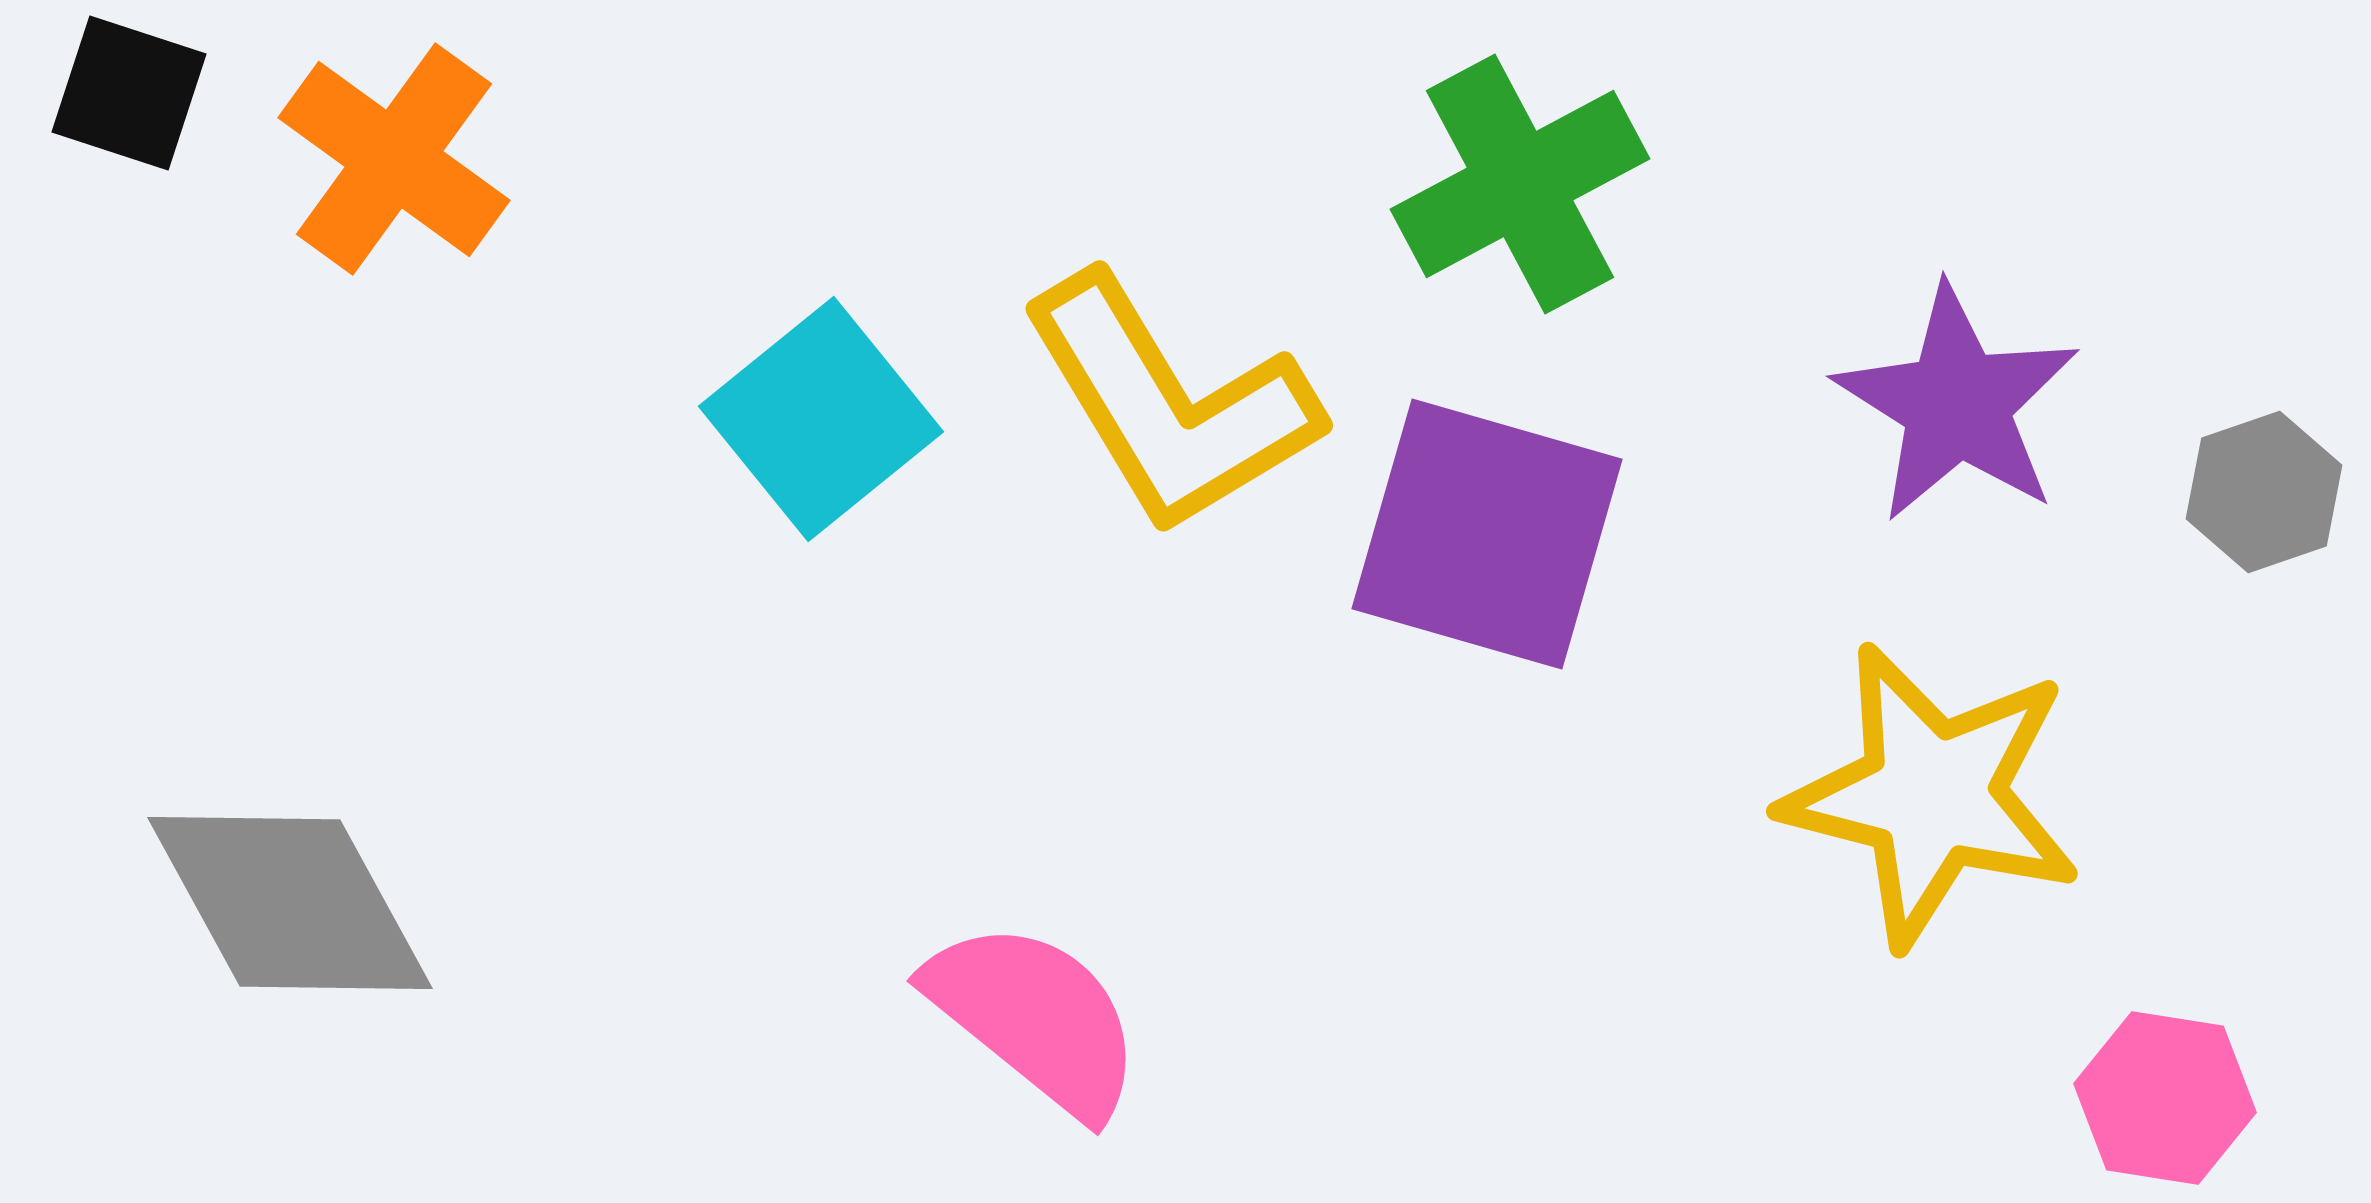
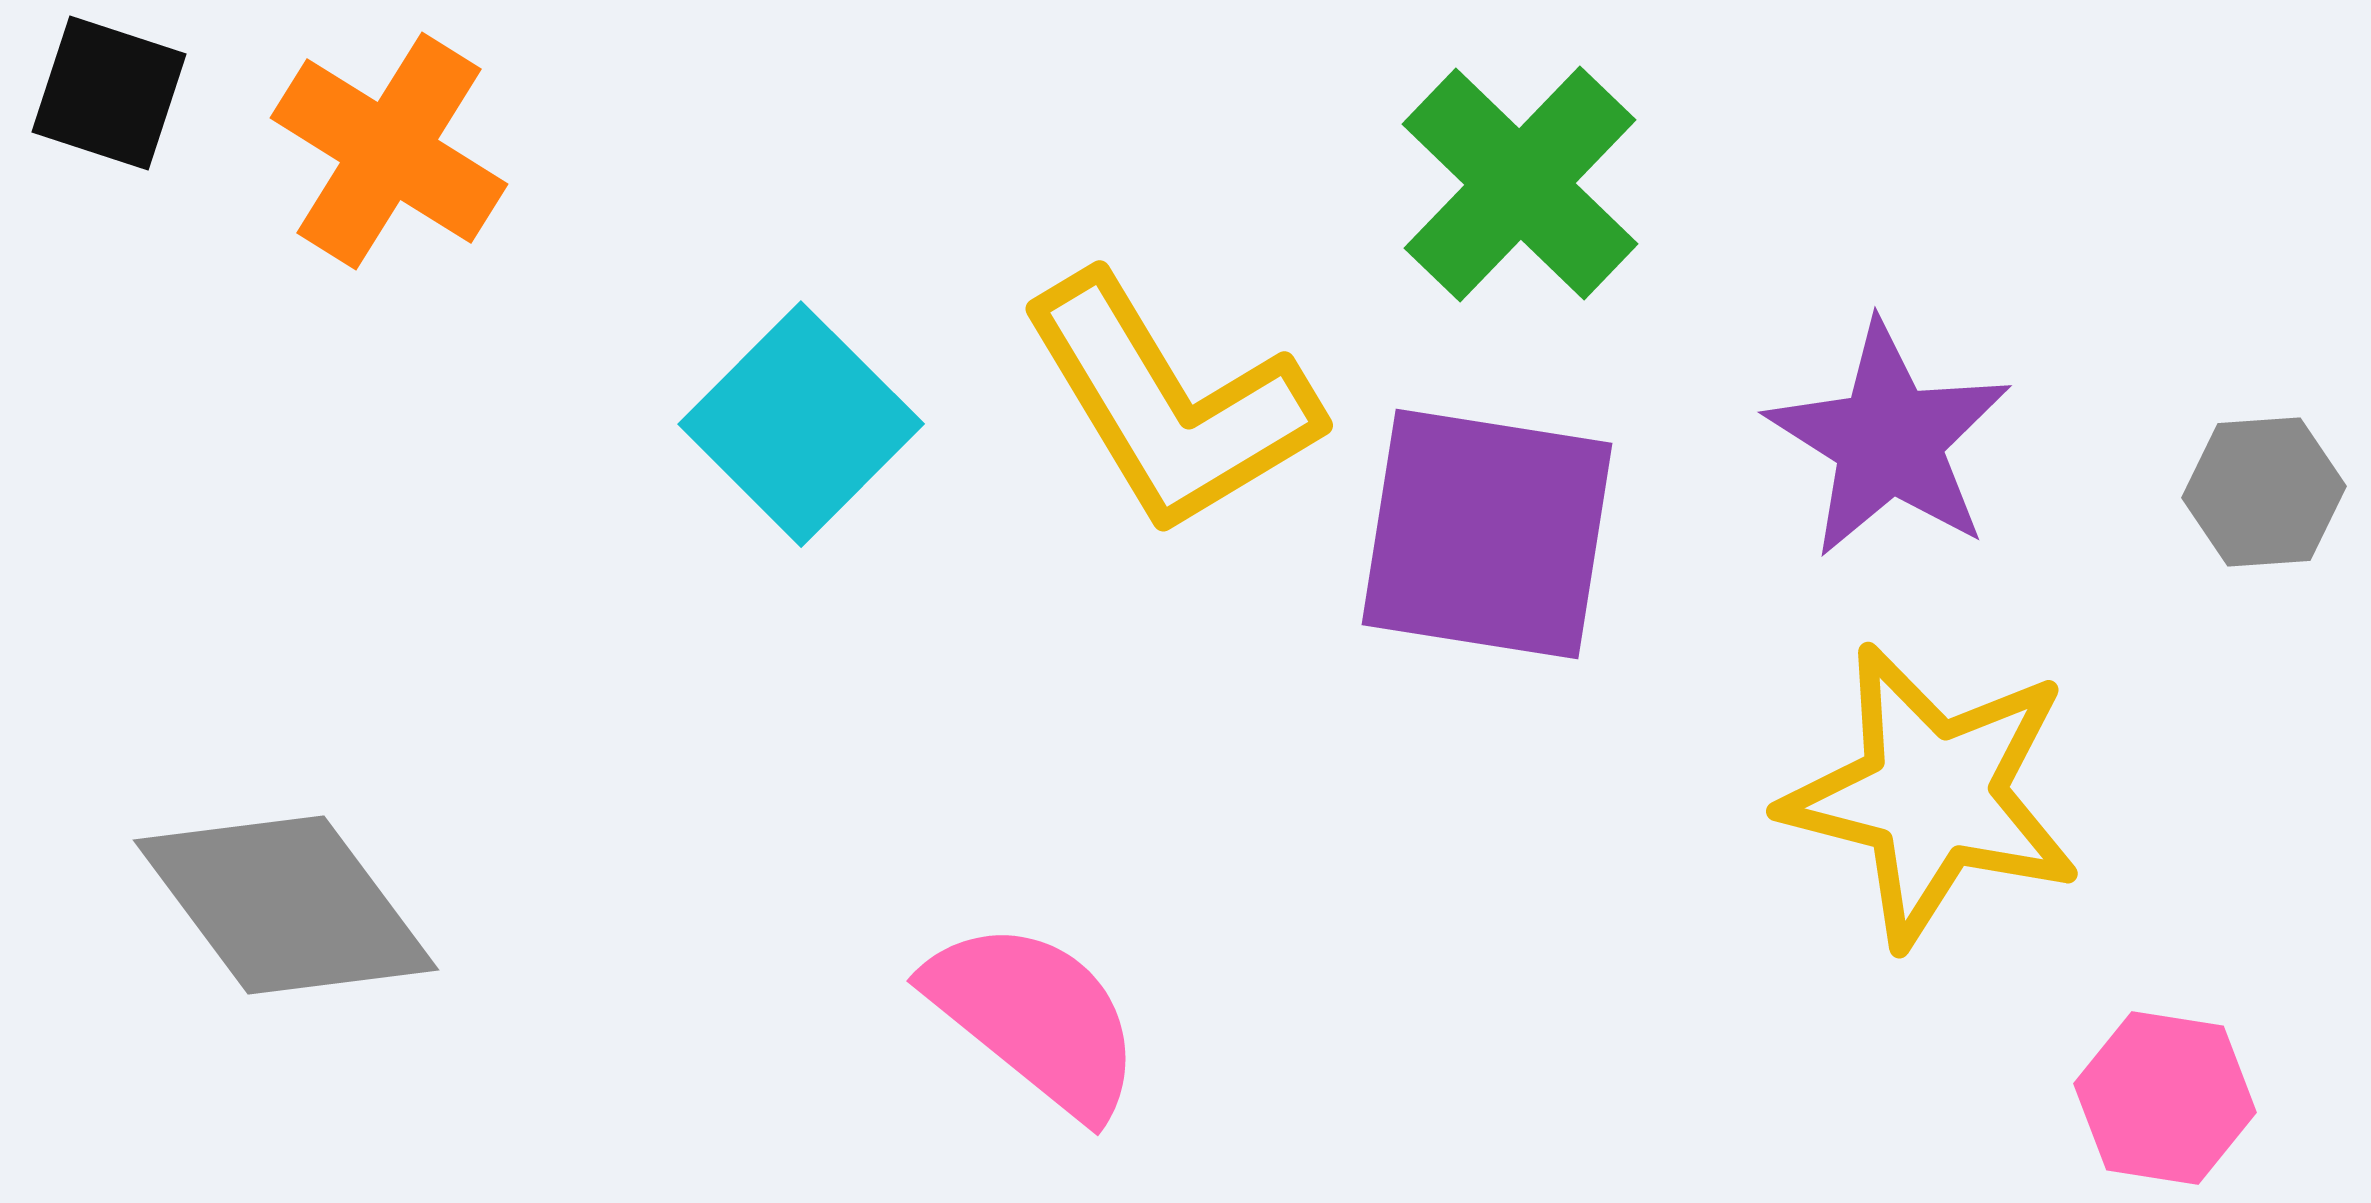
black square: moved 20 px left
orange cross: moved 5 px left, 8 px up; rotated 4 degrees counterclockwise
green cross: rotated 18 degrees counterclockwise
purple star: moved 68 px left, 36 px down
cyan square: moved 20 px left, 5 px down; rotated 6 degrees counterclockwise
gray hexagon: rotated 15 degrees clockwise
purple square: rotated 7 degrees counterclockwise
gray diamond: moved 4 px left, 2 px down; rotated 8 degrees counterclockwise
